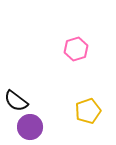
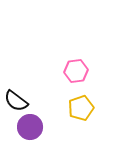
pink hexagon: moved 22 px down; rotated 10 degrees clockwise
yellow pentagon: moved 7 px left, 3 px up
